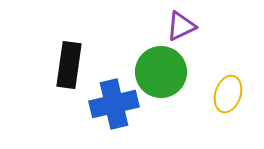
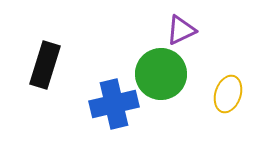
purple triangle: moved 4 px down
black rectangle: moved 24 px left; rotated 9 degrees clockwise
green circle: moved 2 px down
